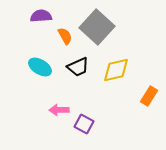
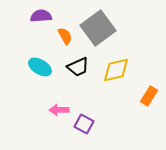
gray square: moved 1 px right, 1 px down; rotated 12 degrees clockwise
